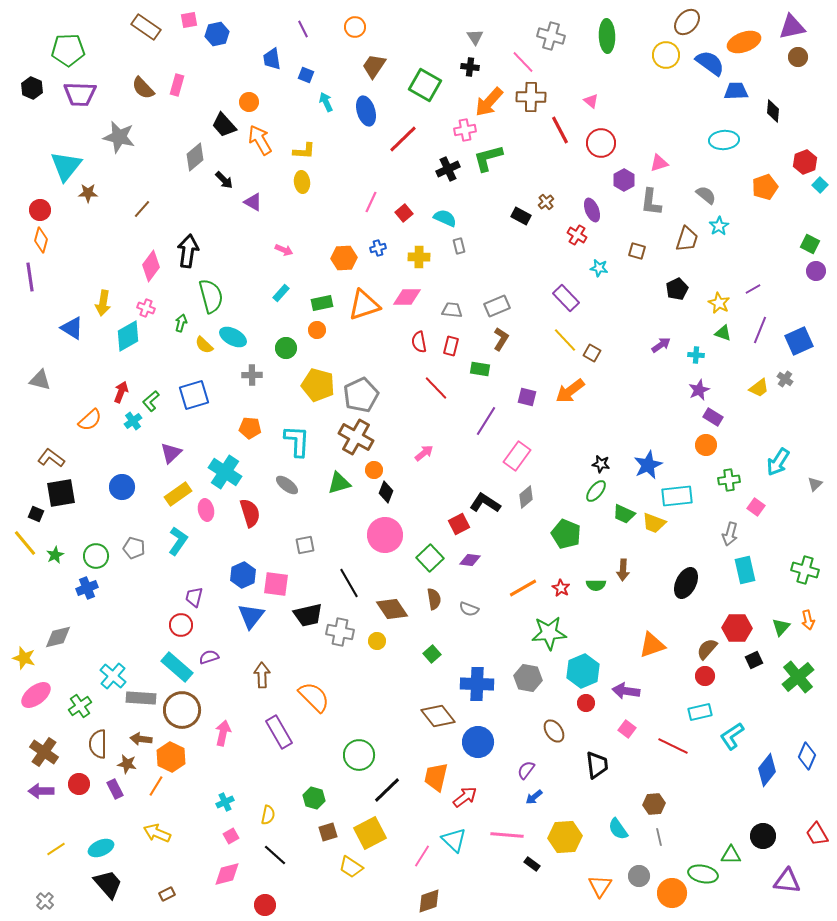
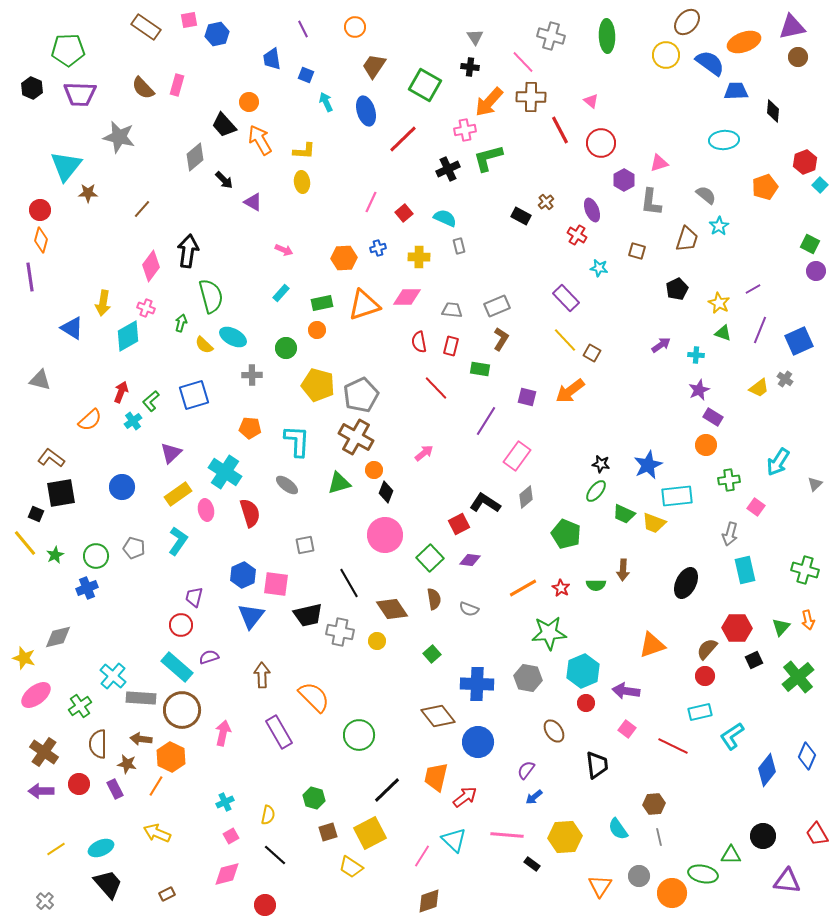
green circle at (359, 755): moved 20 px up
